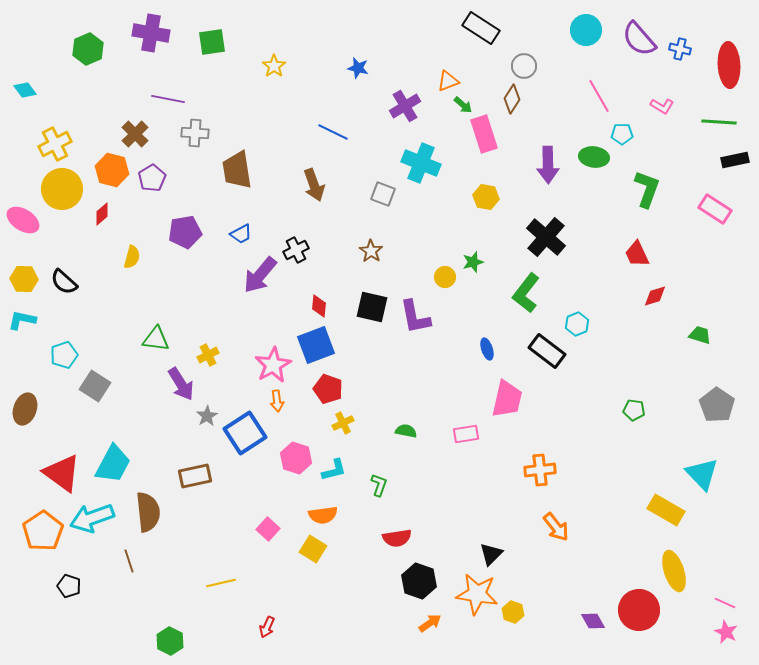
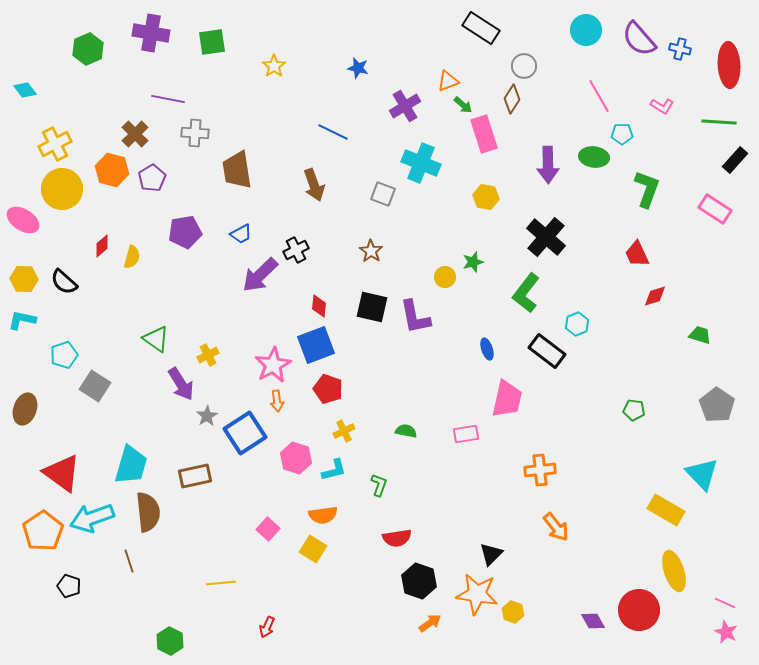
black rectangle at (735, 160): rotated 36 degrees counterclockwise
red diamond at (102, 214): moved 32 px down
purple arrow at (260, 275): rotated 6 degrees clockwise
green triangle at (156, 339): rotated 28 degrees clockwise
yellow cross at (343, 423): moved 1 px right, 8 px down
cyan trapezoid at (113, 464): moved 18 px right, 1 px down; rotated 12 degrees counterclockwise
yellow line at (221, 583): rotated 8 degrees clockwise
